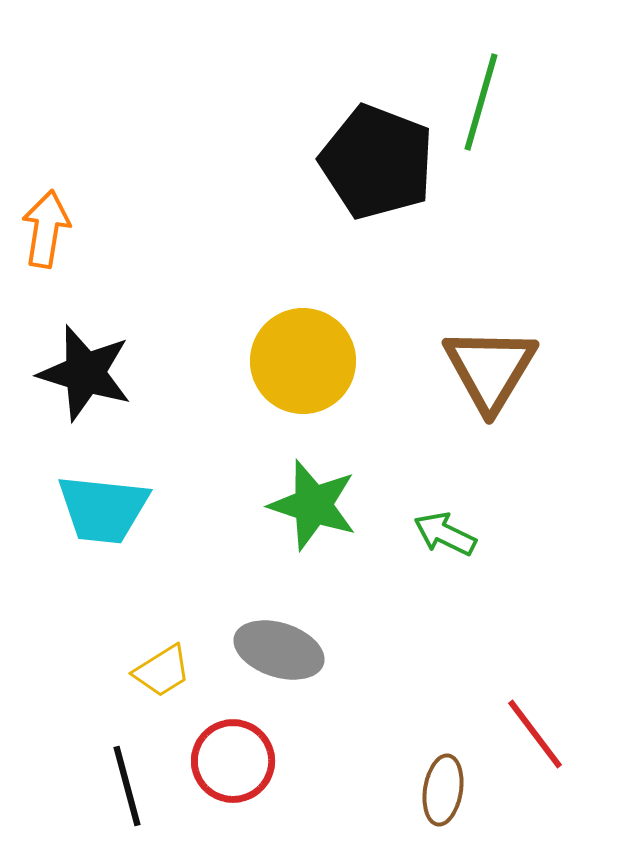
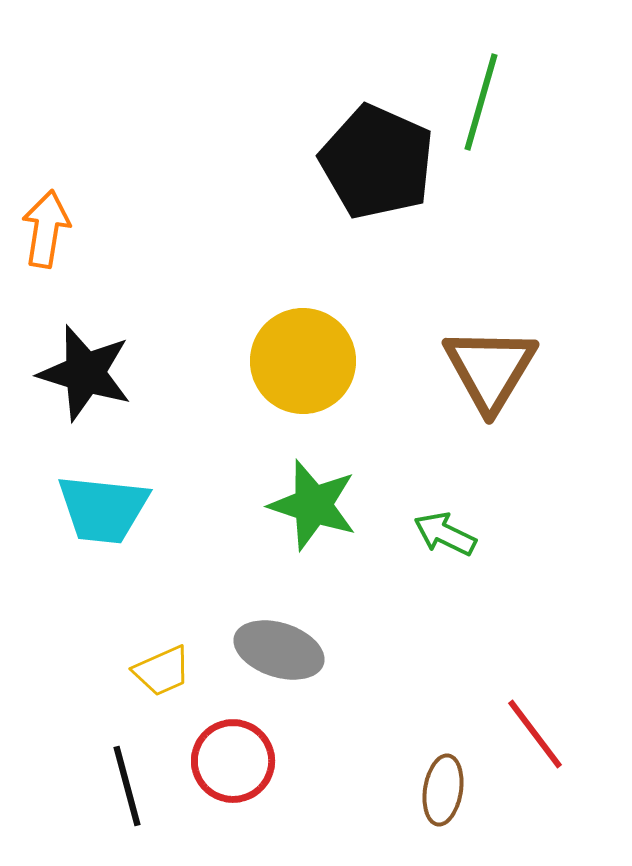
black pentagon: rotated 3 degrees clockwise
yellow trapezoid: rotated 8 degrees clockwise
